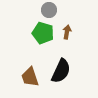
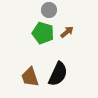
brown arrow: rotated 40 degrees clockwise
black semicircle: moved 3 px left, 3 px down
